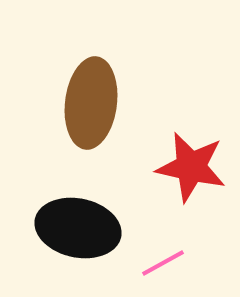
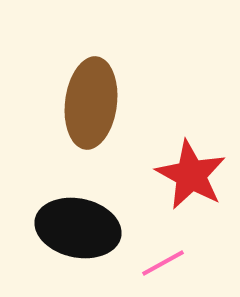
red star: moved 8 px down; rotated 16 degrees clockwise
